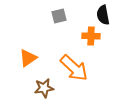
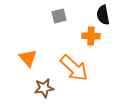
orange triangle: rotated 36 degrees counterclockwise
